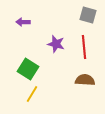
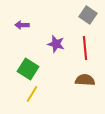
gray square: rotated 18 degrees clockwise
purple arrow: moved 1 px left, 3 px down
red line: moved 1 px right, 1 px down
